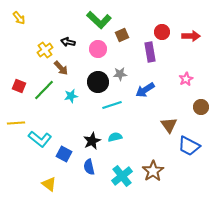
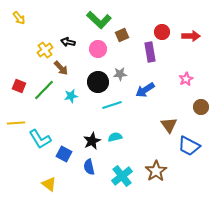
cyan L-shape: rotated 20 degrees clockwise
brown star: moved 3 px right
